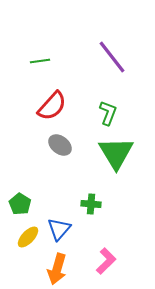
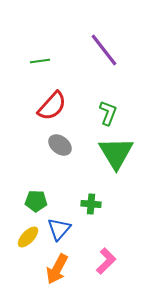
purple line: moved 8 px left, 7 px up
green pentagon: moved 16 px right, 3 px up; rotated 30 degrees counterclockwise
orange arrow: rotated 12 degrees clockwise
